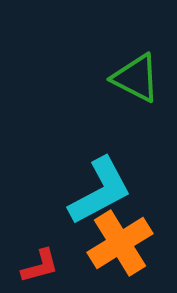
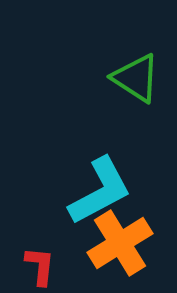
green triangle: rotated 6 degrees clockwise
red L-shape: rotated 69 degrees counterclockwise
